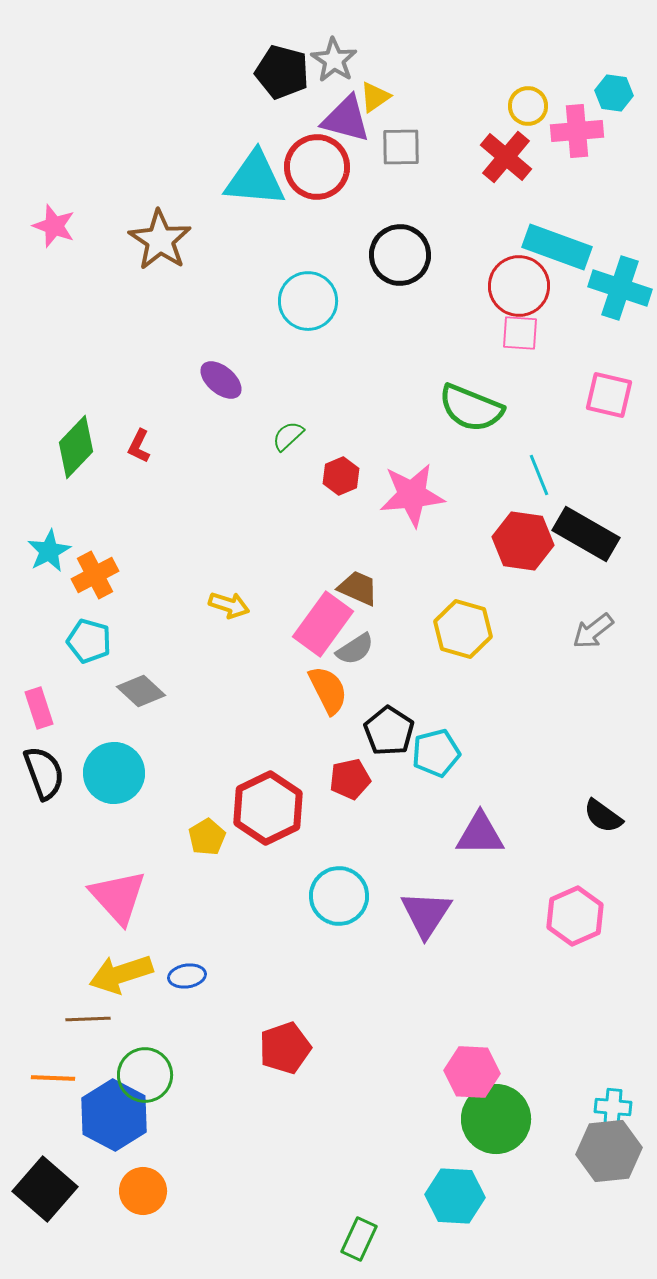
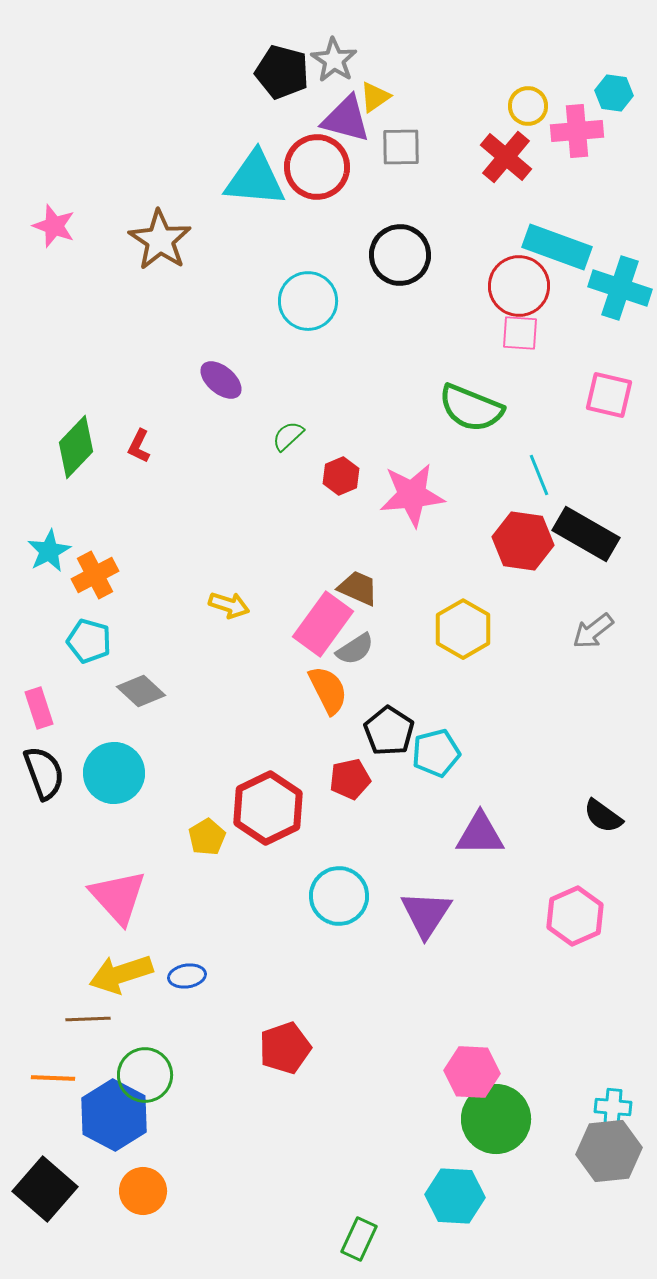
yellow hexagon at (463, 629): rotated 14 degrees clockwise
